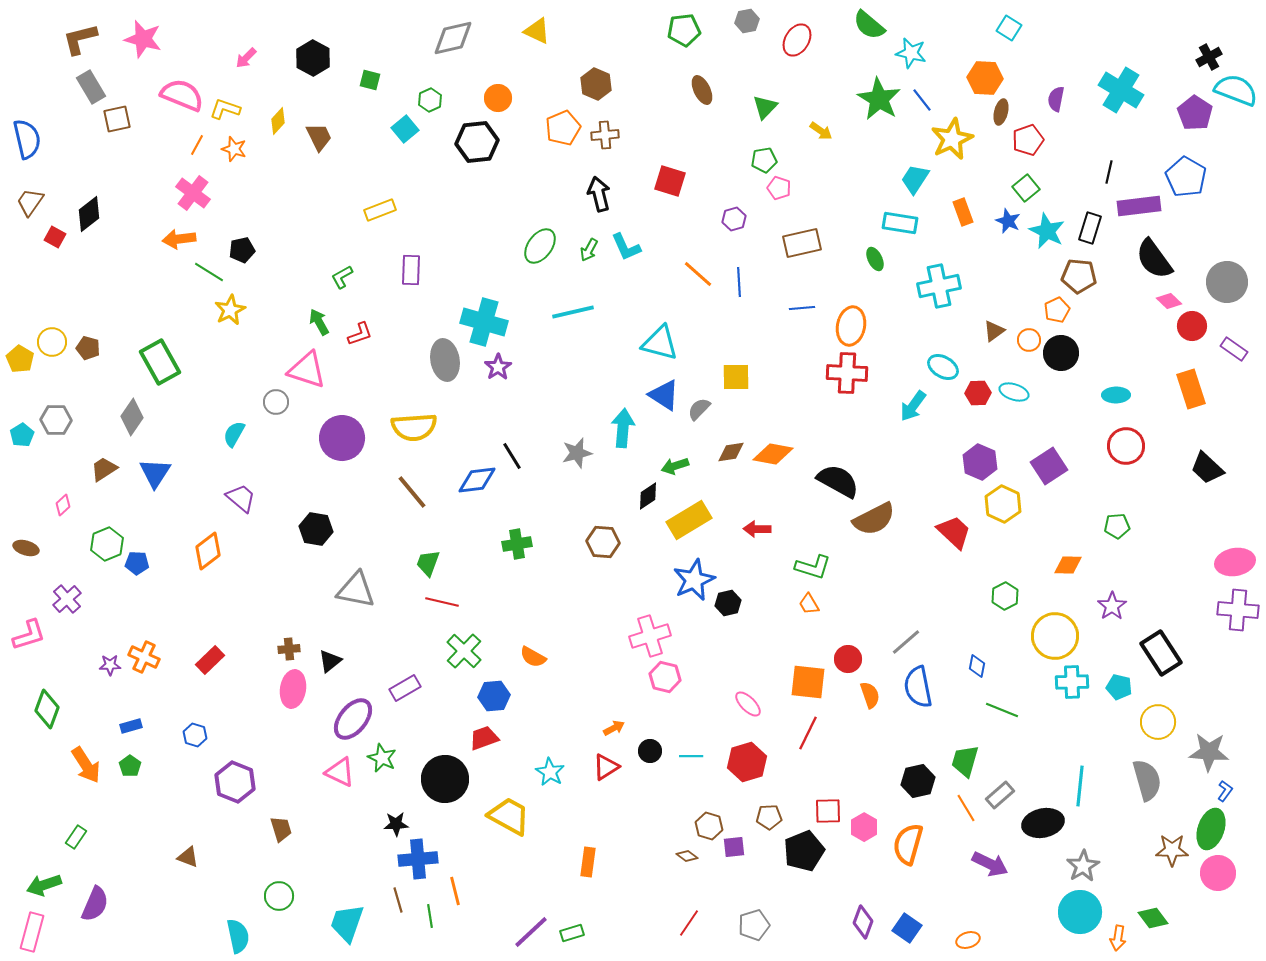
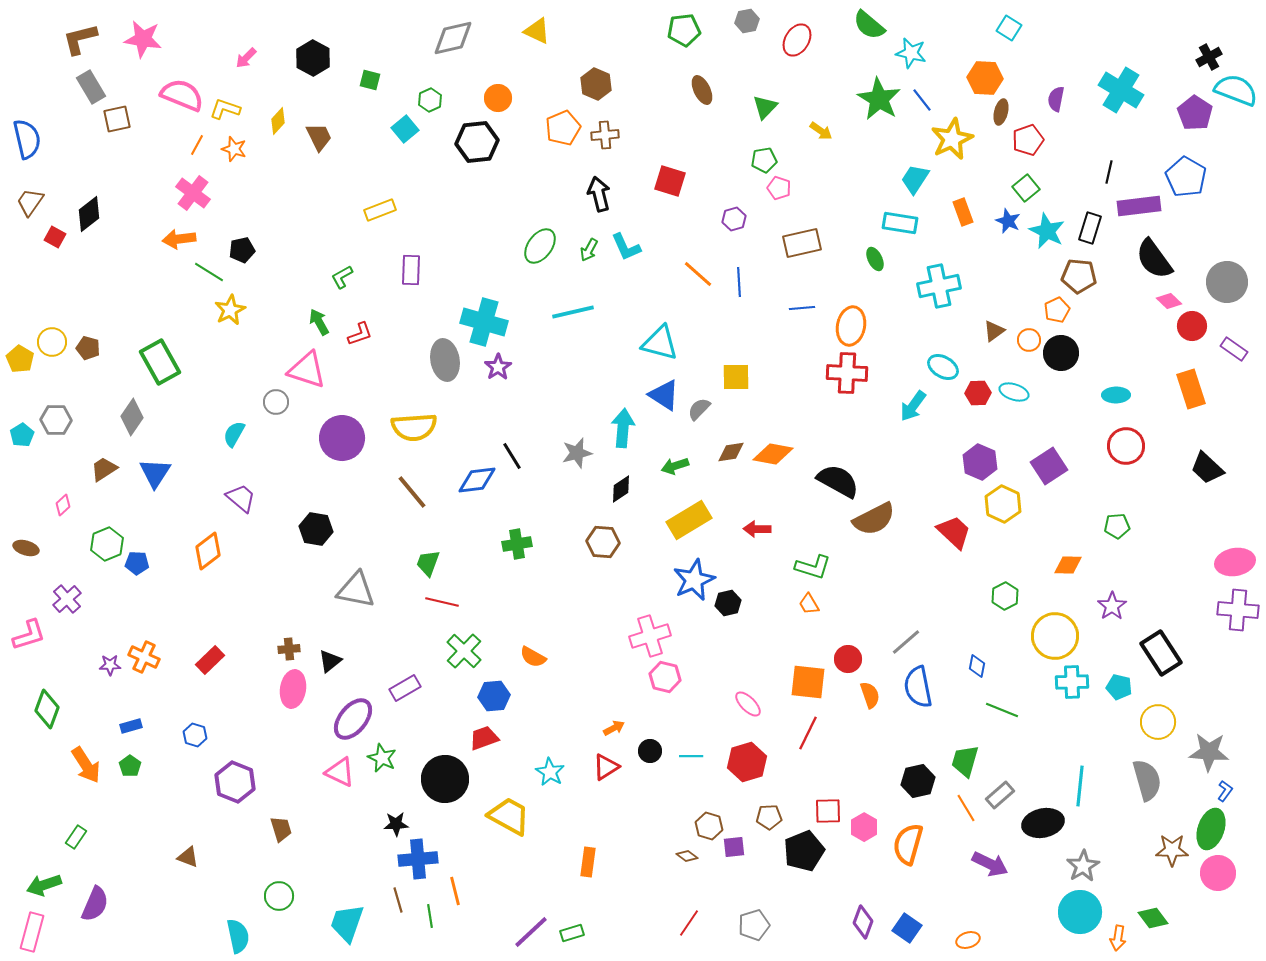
pink star at (143, 39): rotated 6 degrees counterclockwise
black diamond at (648, 496): moved 27 px left, 7 px up
